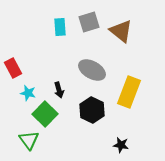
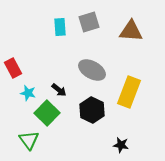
brown triangle: moved 10 px right; rotated 35 degrees counterclockwise
black arrow: rotated 35 degrees counterclockwise
green square: moved 2 px right, 1 px up
